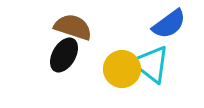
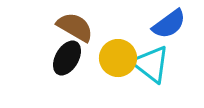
brown semicircle: moved 2 px right; rotated 12 degrees clockwise
black ellipse: moved 3 px right, 3 px down
yellow circle: moved 4 px left, 11 px up
